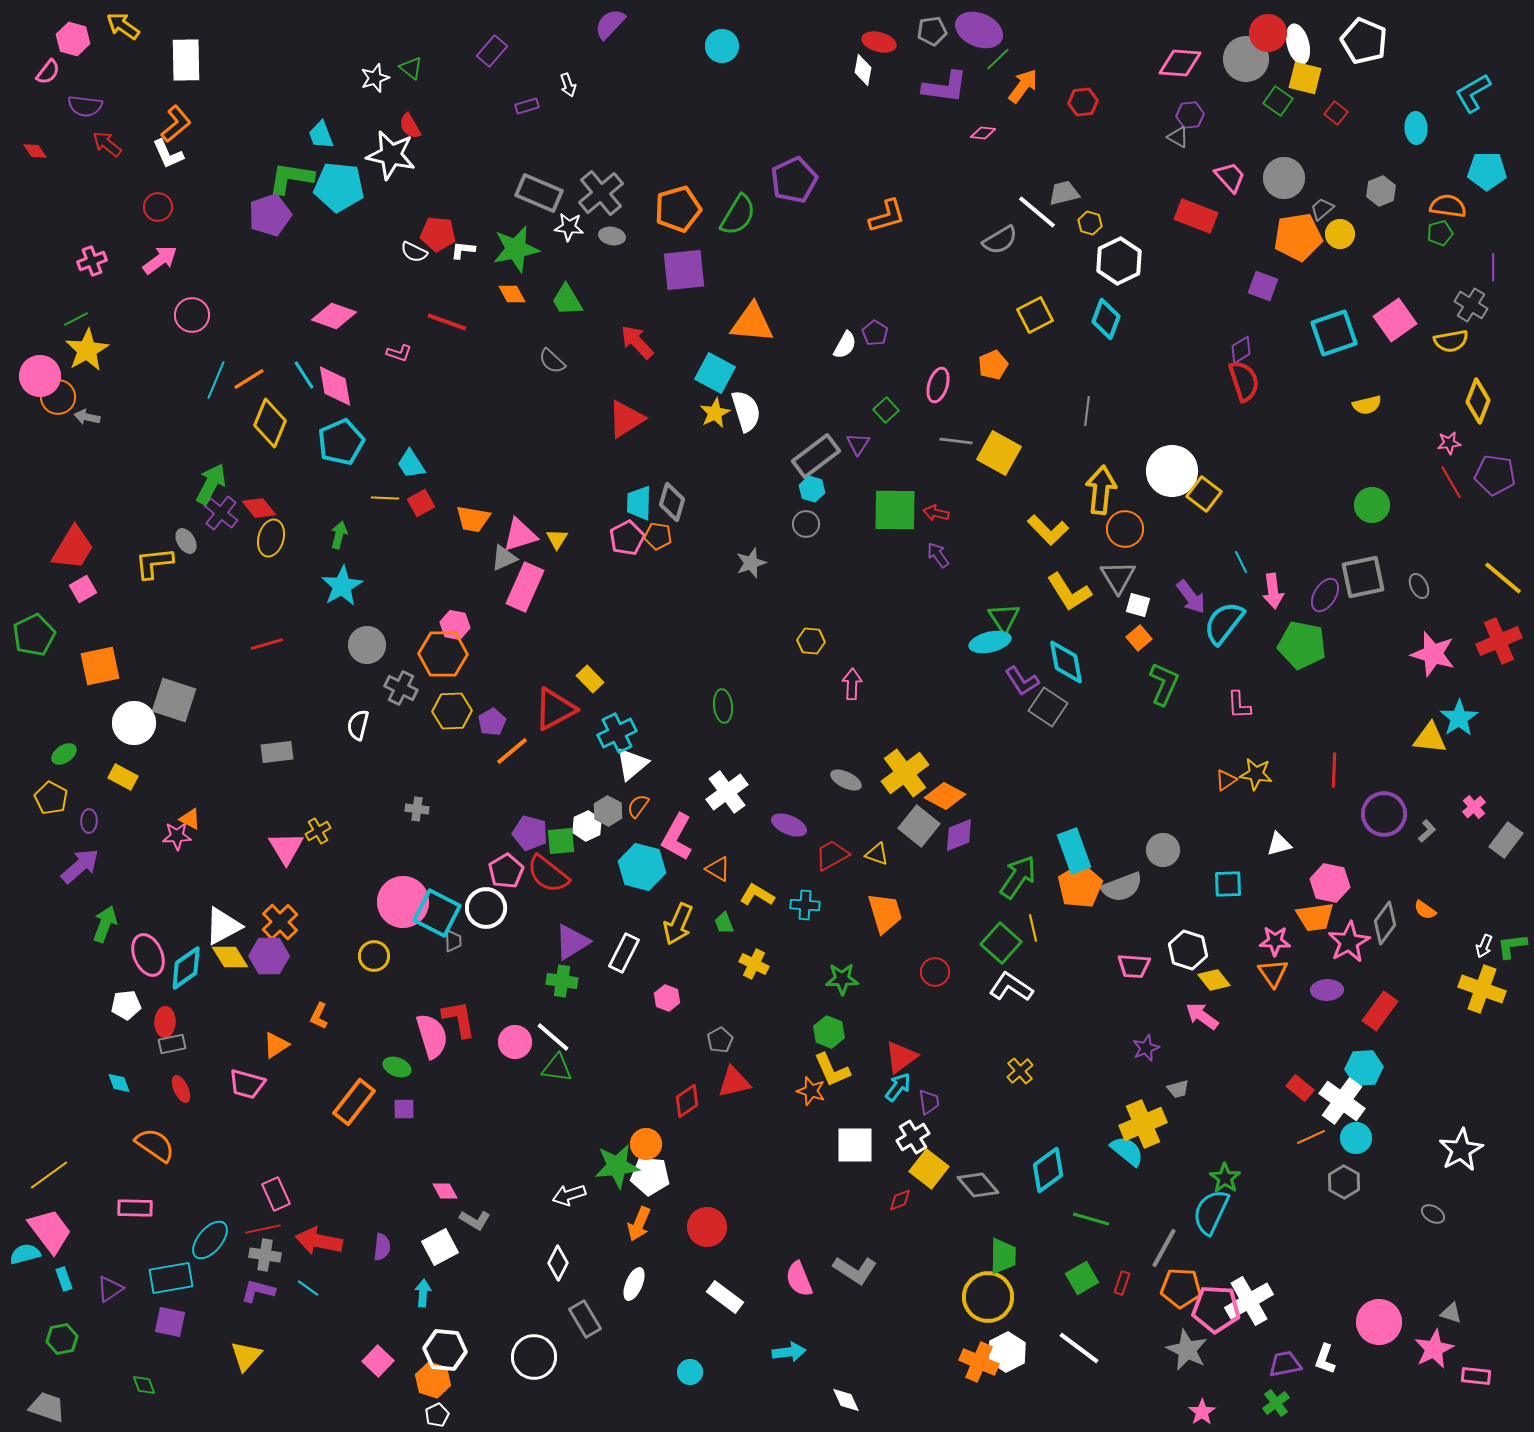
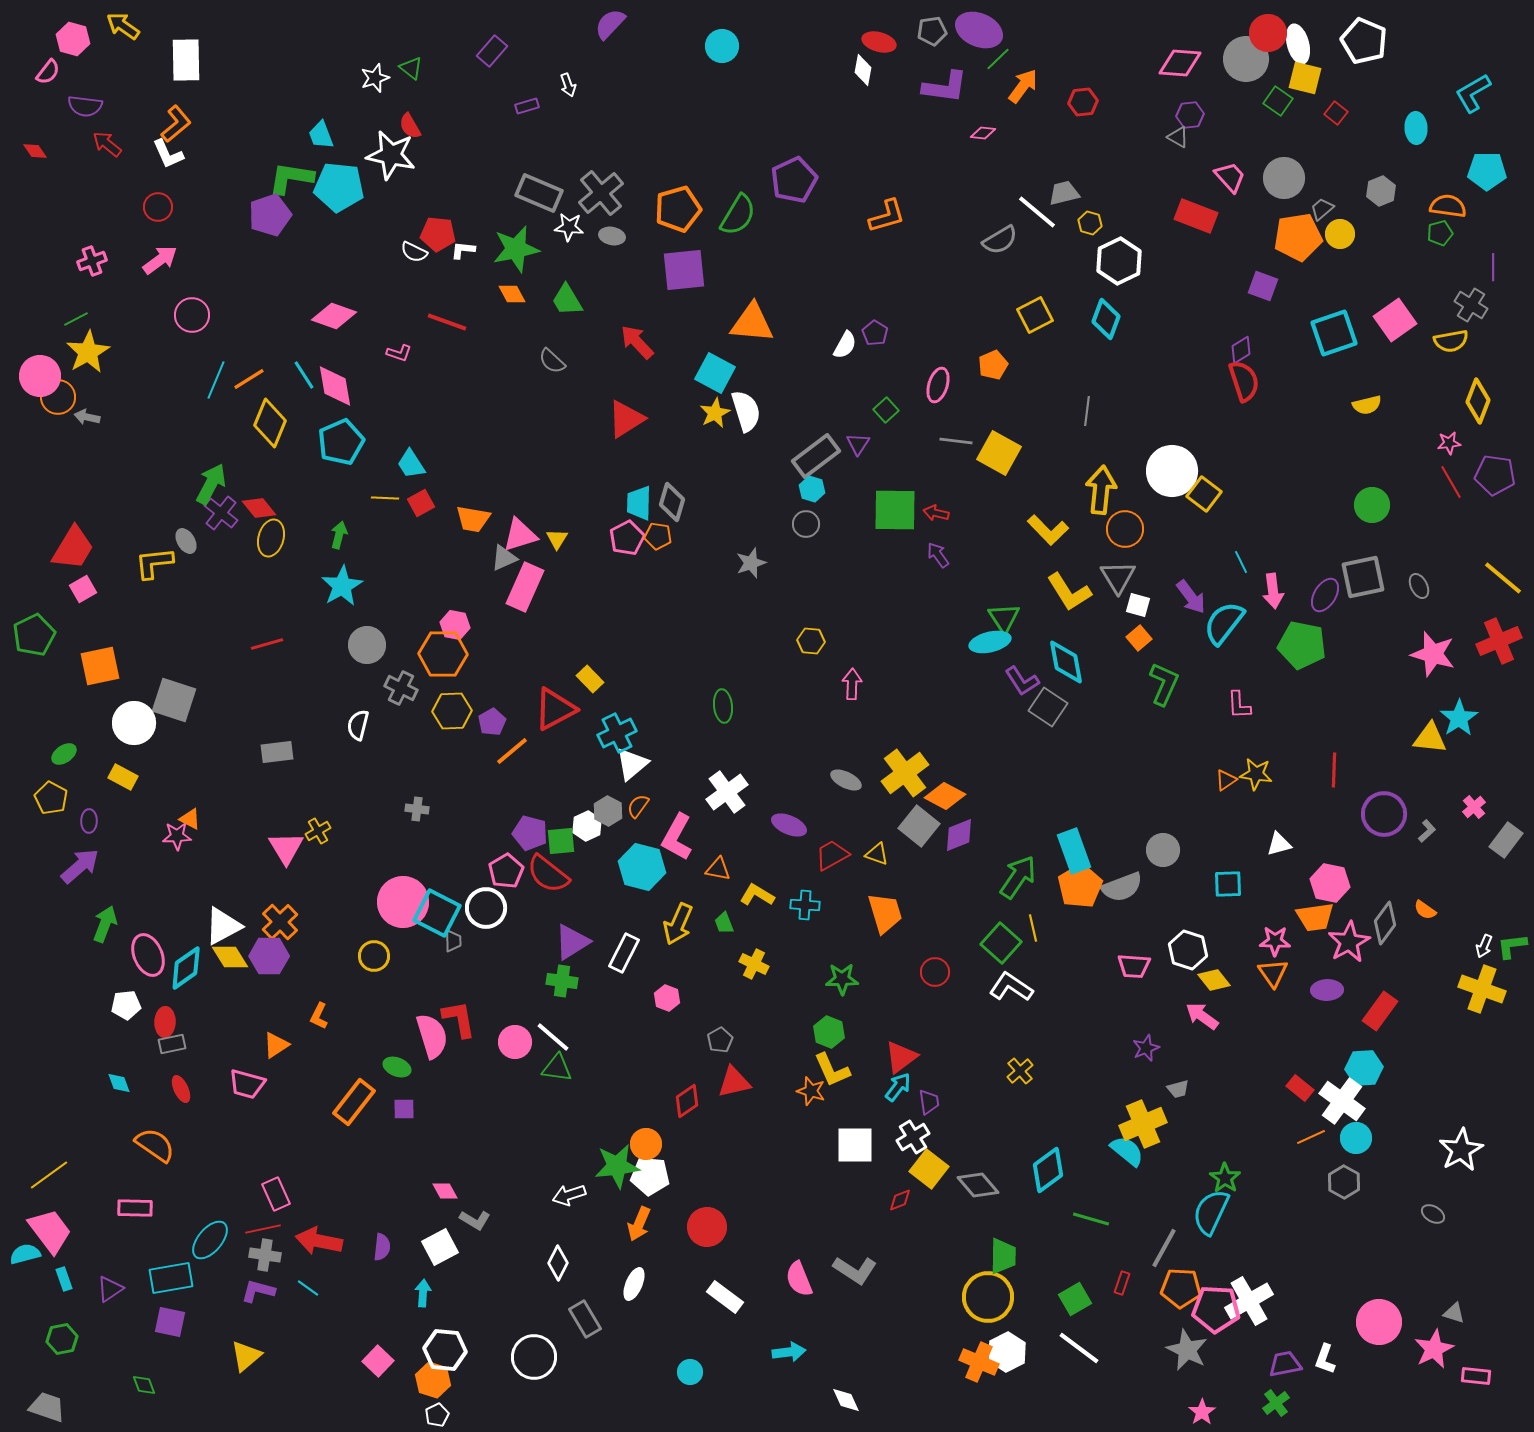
yellow star at (87, 350): moved 1 px right, 2 px down
orange triangle at (718, 869): rotated 20 degrees counterclockwise
green square at (1082, 1278): moved 7 px left, 21 px down
gray triangle at (1451, 1313): moved 3 px right
yellow triangle at (246, 1356): rotated 8 degrees clockwise
